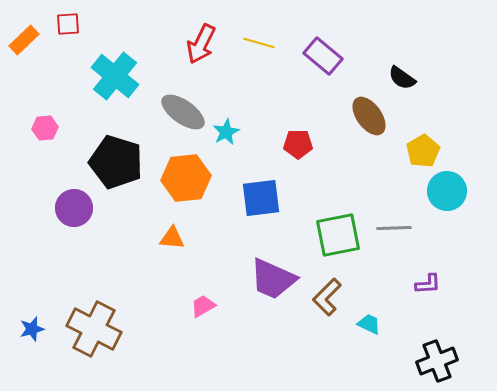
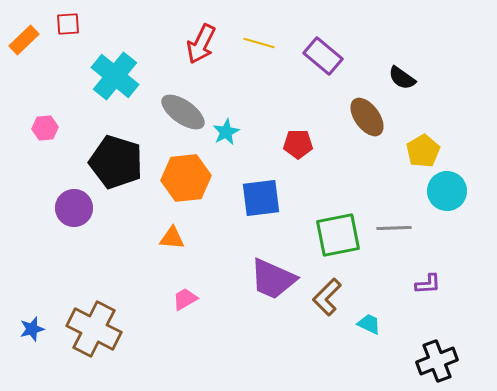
brown ellipse: moved 2 px left, 1 px down
pink trapezoid: moved 18 px left, 7 px up
